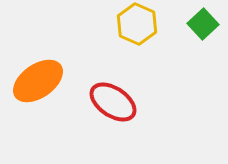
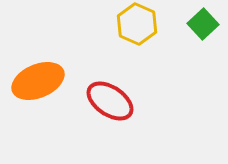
orange ellipse: rotated 12 degrees clockwise
red ellipse: moved 3 px left, 1 px up
